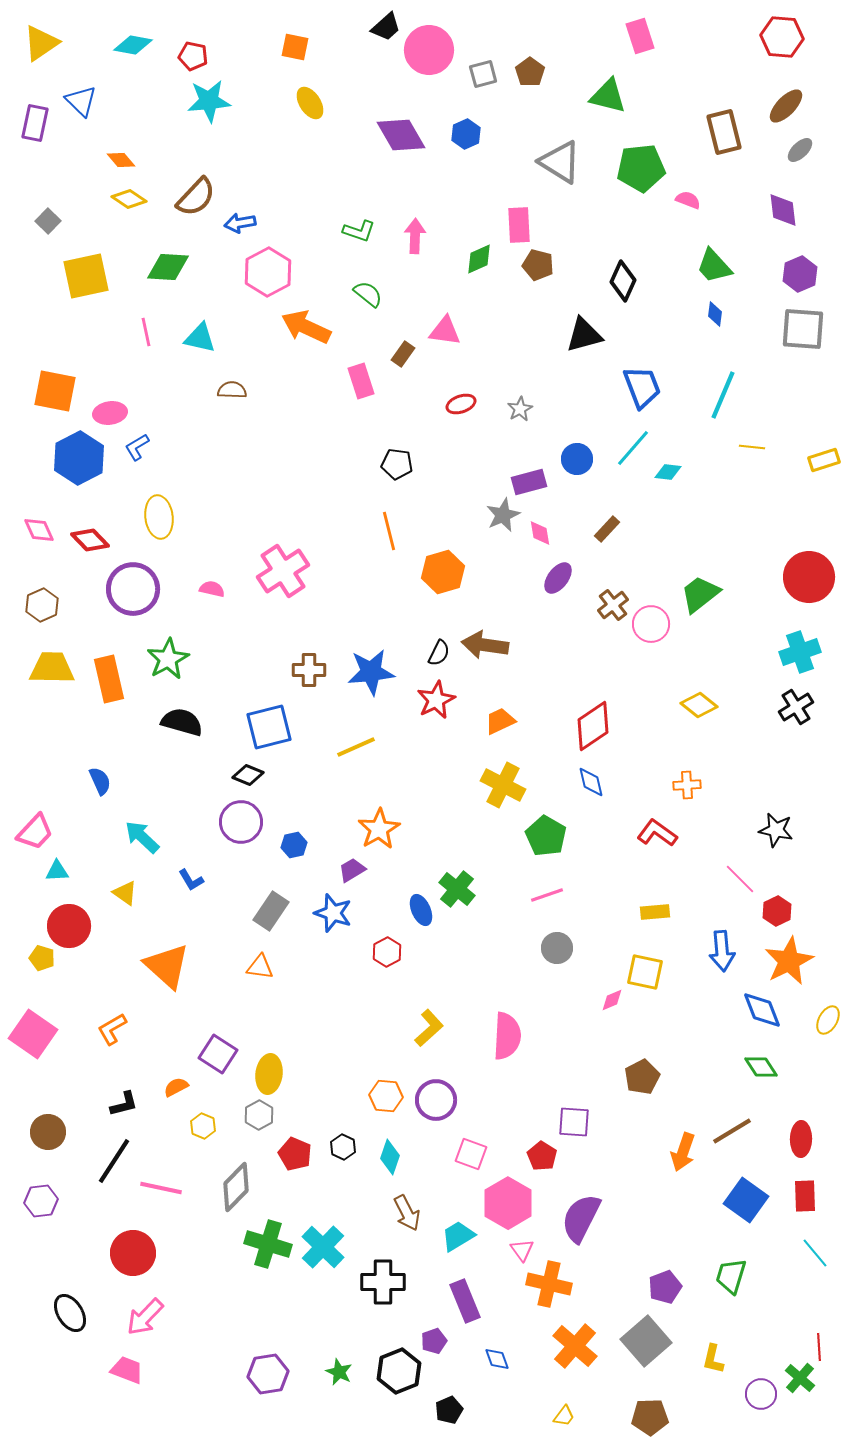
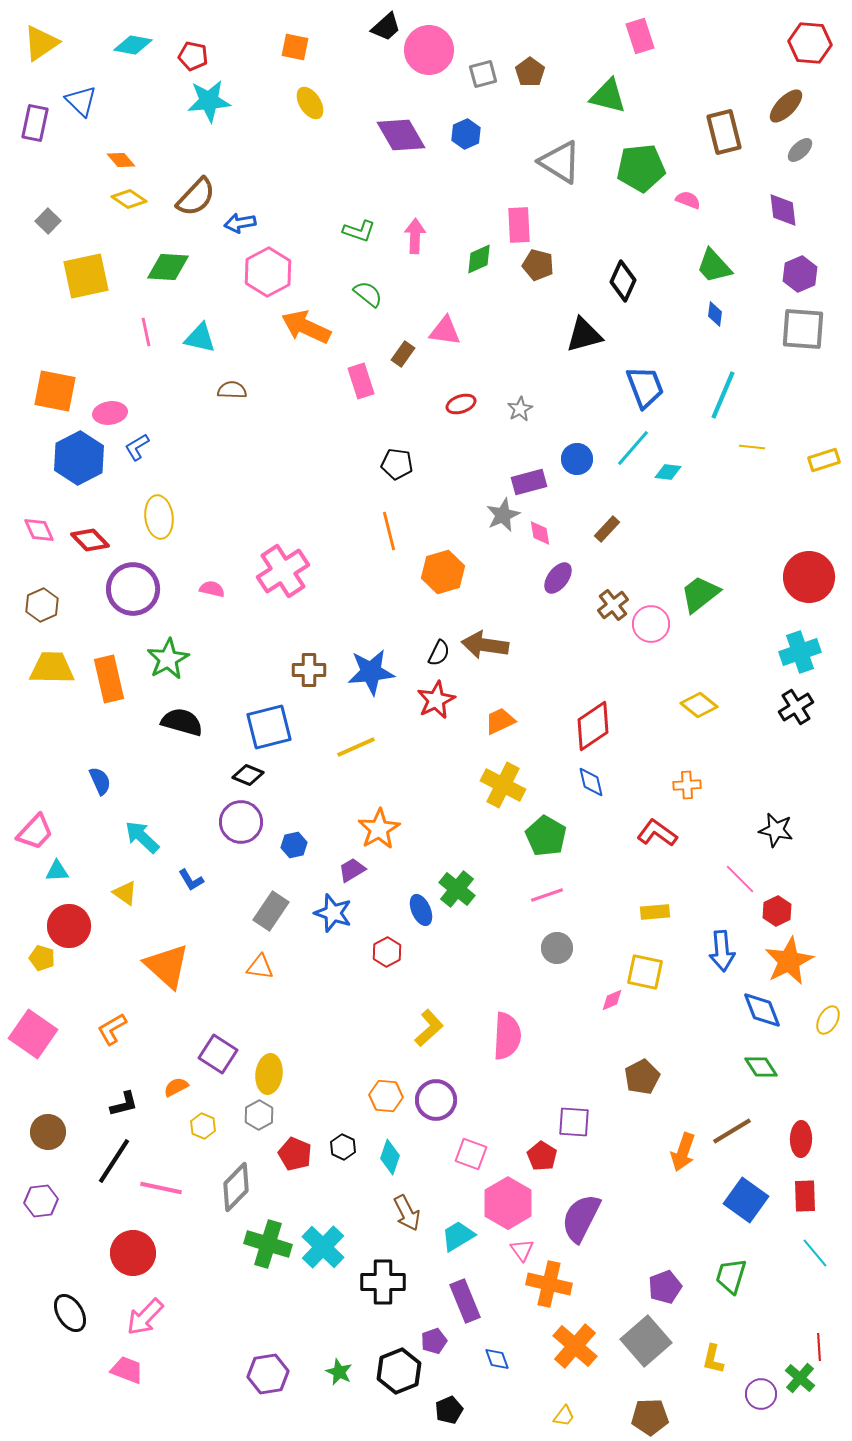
red hexagon at (782, 37): moved 28 px right, 6 px down
blue trapezoid at (642, 387): moved 3 px right
